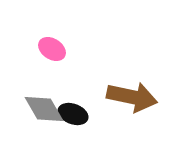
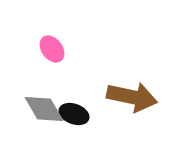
pink ellipse: rotated 20 degrees clockwise
black ellipse: moved 1 px right
